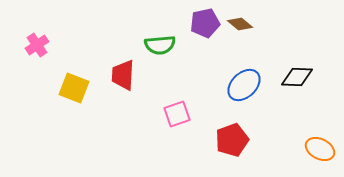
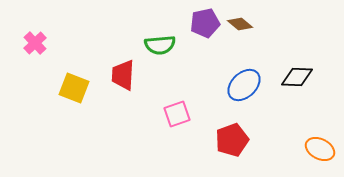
pink cross: moved 2 px left, 2 px up; rotated 10 degrees counterclockwise
